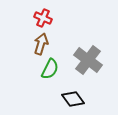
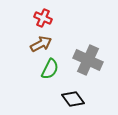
brown arrow: rotated 45 degrees clockwise
gray cross: rotated 12 degrees counterclockwise
